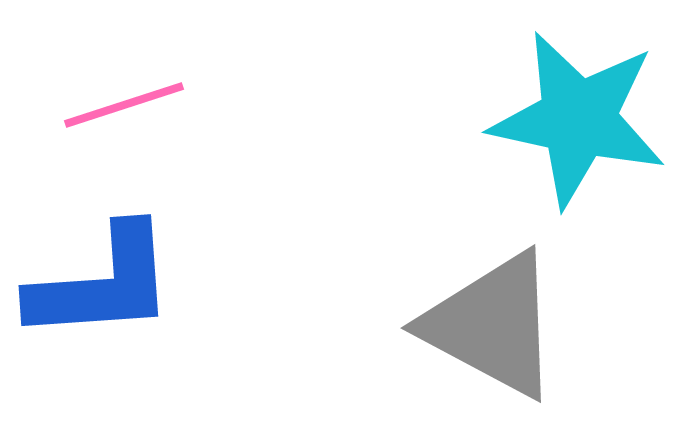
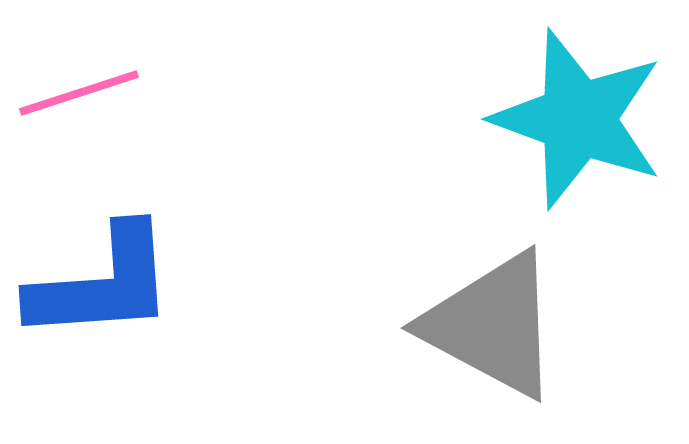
pink line: moved 45 px left, 12 px up
cyan star: rotated 8 degrees clockwise
